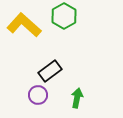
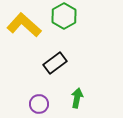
black rectangle: moved 5 px right, 8 px up
purple circle: moved 1 px right, 9 px down
